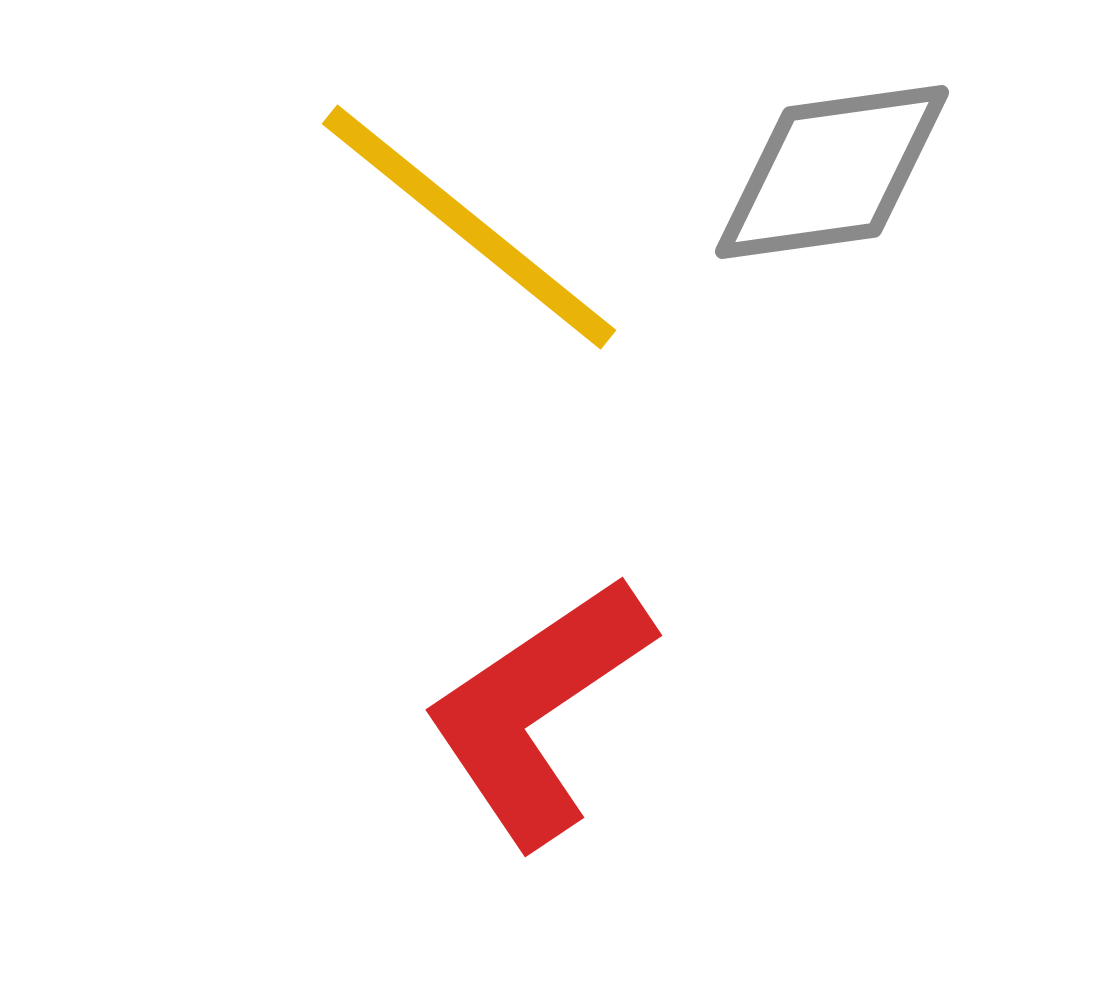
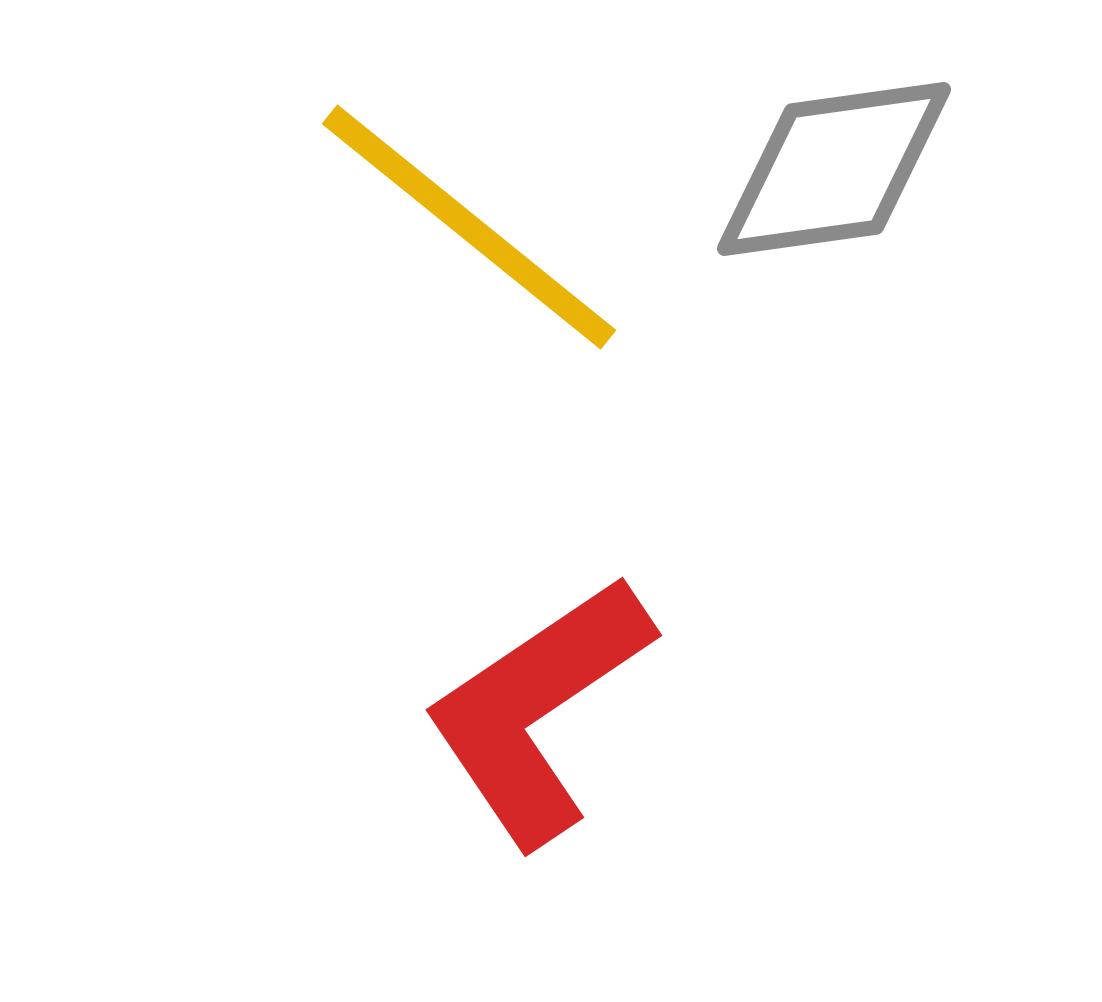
gray diamond: moved 2 px right, 3 px up
